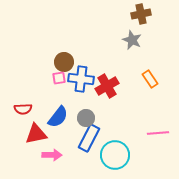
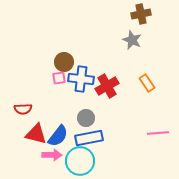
orange rectangle: moved 3 px left, 4 px down
blue semicircle: moved 19 px down
red triangle: rotated 25 degrees clockwise
blue rectangle: rotated 52 degrees clockwise
cyan circle: moved 35 px left, 6 px down
